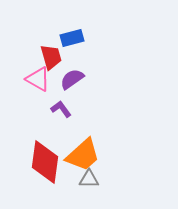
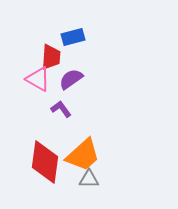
blue rectangle: moved 1 px right, 1 px up
red trapezoid: rotated 20 degrees clockwise
purple semicircle: moved 1 px left
